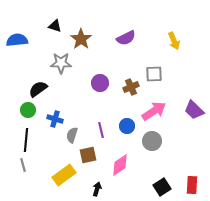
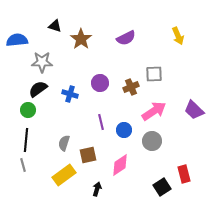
yellow arrow: moved 4 px right, 5 px up
gray star: moved 19 px left, 1 px up
blue cross: moved 15 px right, 25 px up
blue circle: moved 3 px left, 4 px down
purple line: moved 8 px up
gray semicircle: moved 8 px left, 8 px down
red rectangle: moved 8 px left, 11 px up; rotated 18 degrees counterclockwise
